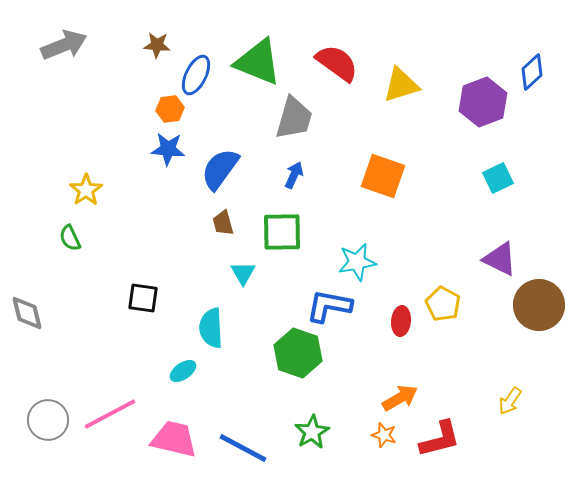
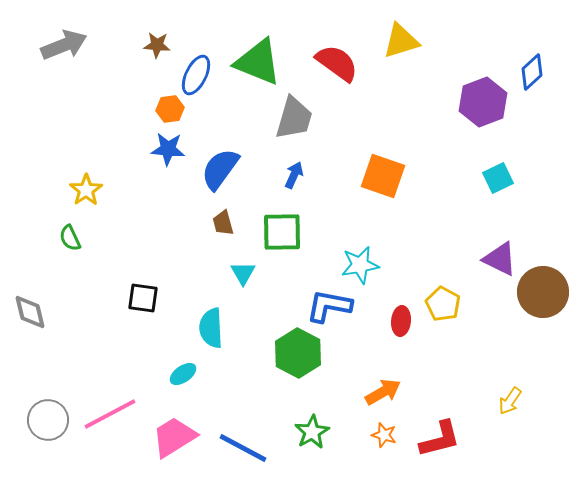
yellow triangle: moved 44 px up
cyan star: moved 3 px right, 3 px down
brown circle: moved 4 px right, 13 px up
gray diamond: moved 3 px right, 1 px up
green hexagon: rotated 9 degrees clockwise
cyan ellipse: moved 3 px down
orange arrow: moved 17 px left, 6 px up
pink trapezoid: moved 2 px up; rotated 45 degrees counterclockwise
